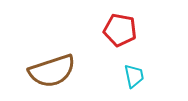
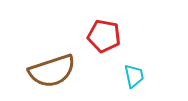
red pentagon: moved 16 px left, 6 px down
